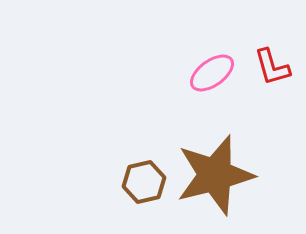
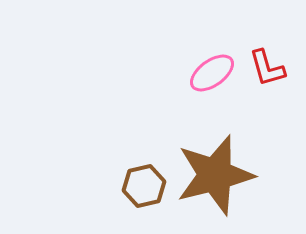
red L-shape: moved 5 px left, 1 px down
brown hexagon: moved 4 px down
